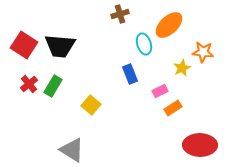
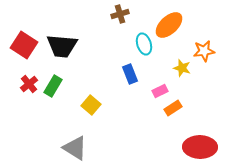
black trapezoid: moved 2 px right
orange star: moved 1 px right, 1 px up; rotated 15 degrees counterclockwise
yellow star: rotated 30 degrees counterclockwise
red ellipse: moved 2 px down
gray triangle: moved 3 px right, 2 px up
